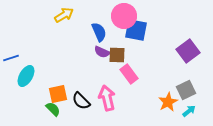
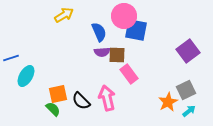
purple semicircle: rotated 28 degrees counterclockwise
